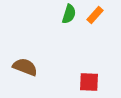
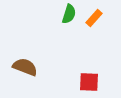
orange rectangle: moved 1 px left, 3 px down
